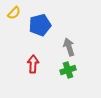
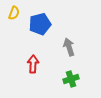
yellow semicircle: rotated 24 degrees counterclockwise
blue pentagon: moved 1 px up
green cross: moved 3 px right, 9 px down
